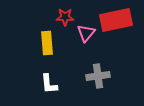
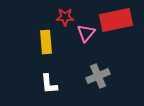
yellow rectangle: moved 1 px left, 1 px up
gray cross: rotated 15 degrees counterclockwise
